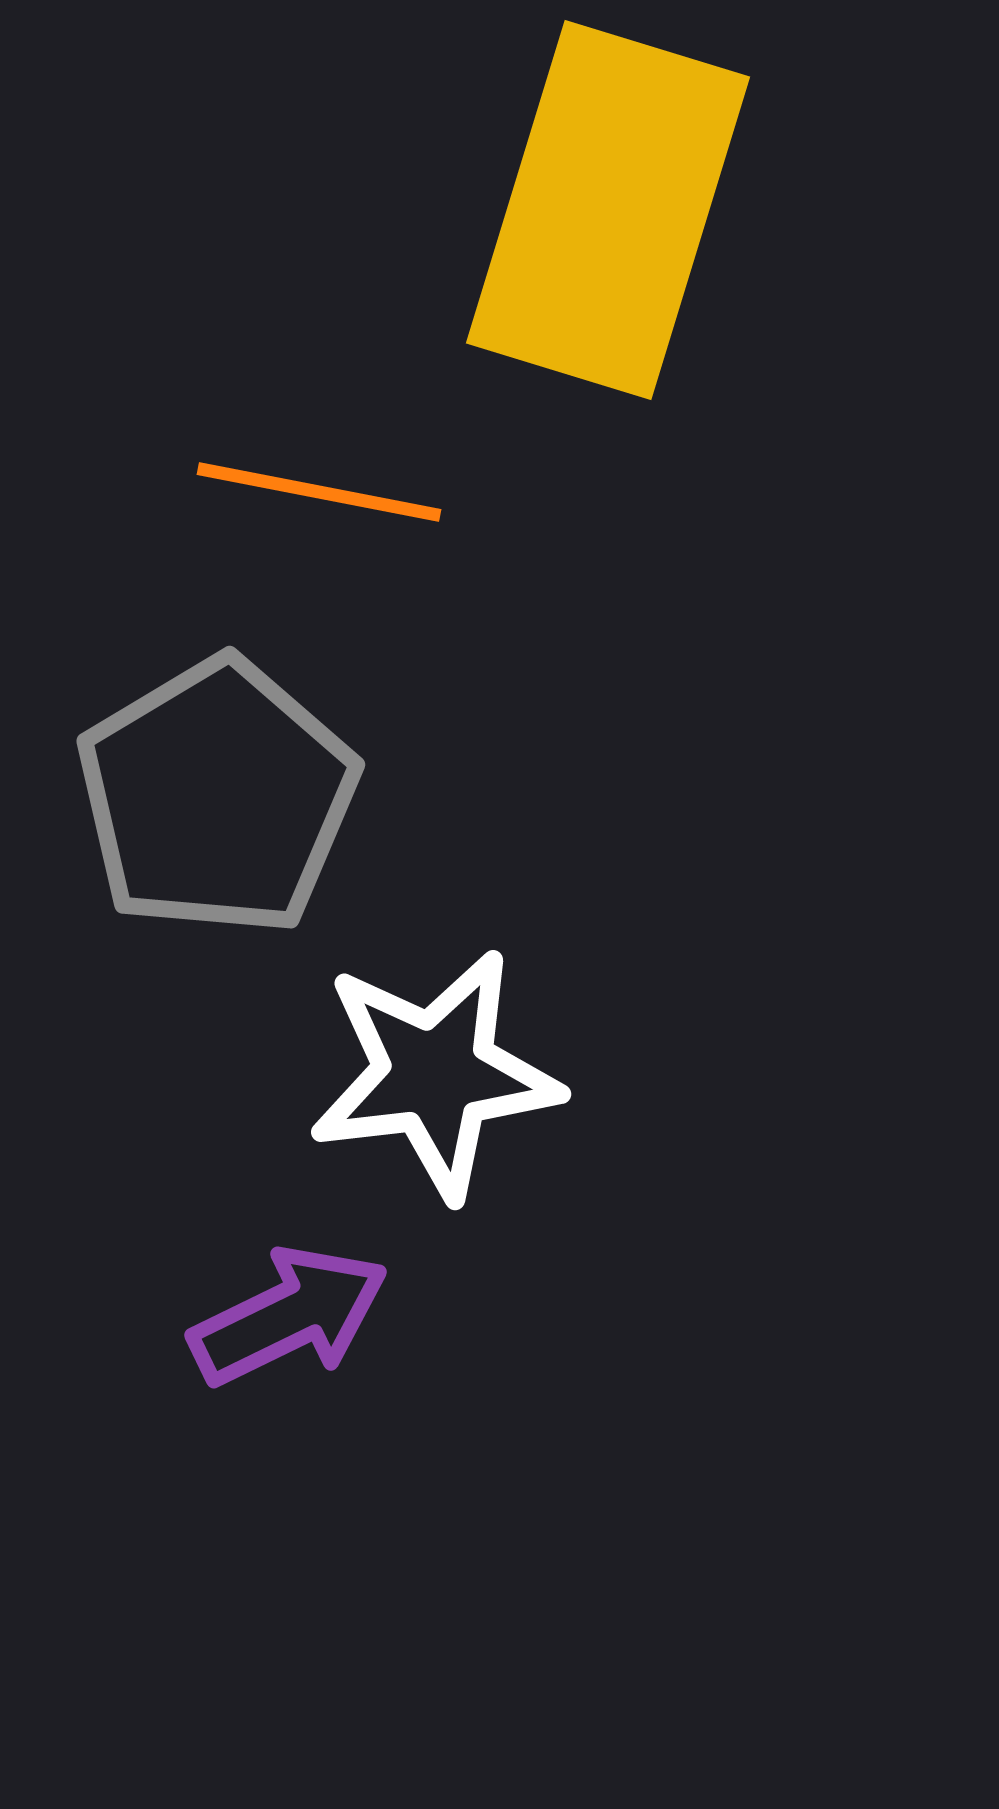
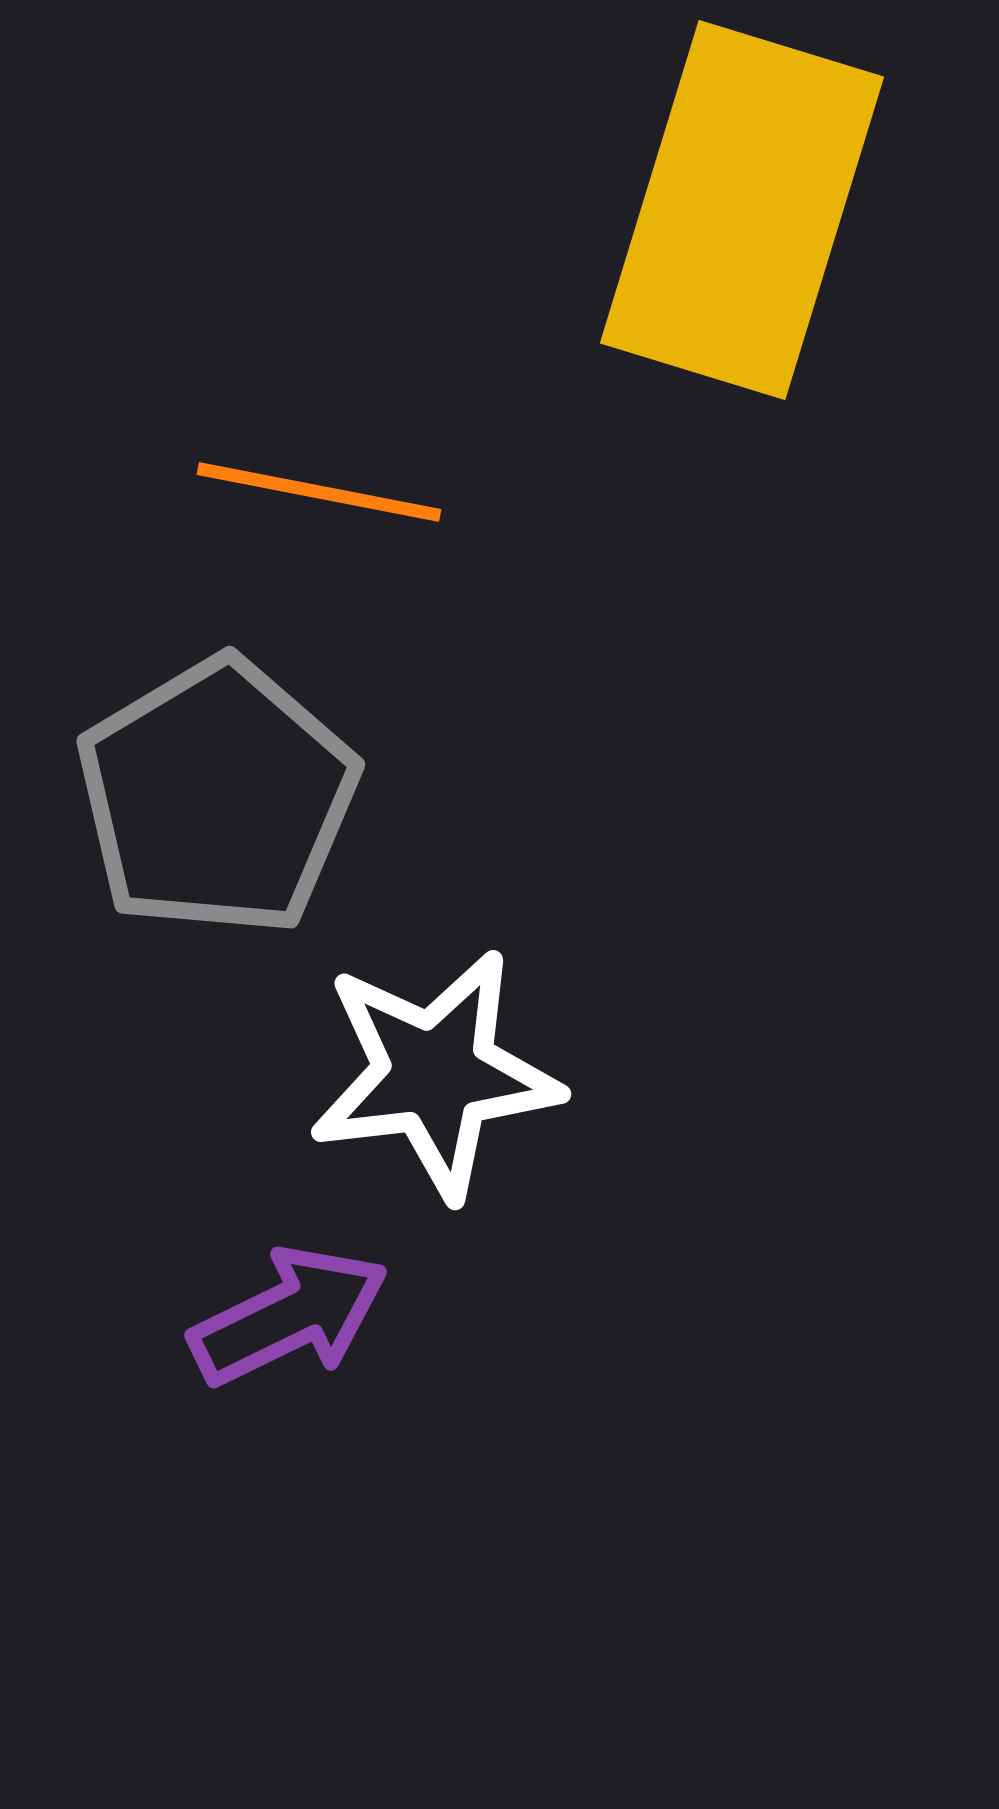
yellow rectangle: moved 134 px right
